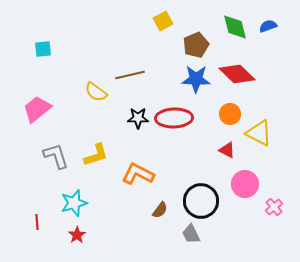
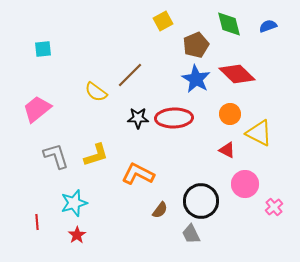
green diamond: moved 6 px left, 3 px up
brown line: rotated 32 degrees counterclockwise
blue star: rotated 28 degrees clockwise
